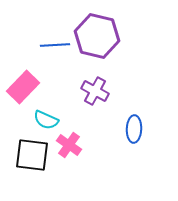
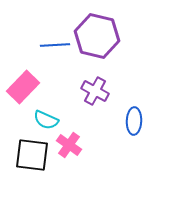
blue ellipse: moved 8 px up
